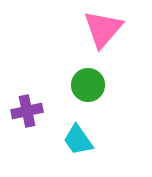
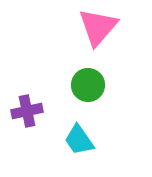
pink triangle: moved 5 px left, 2 px up
cyan trapezoid: moved 1 px right
